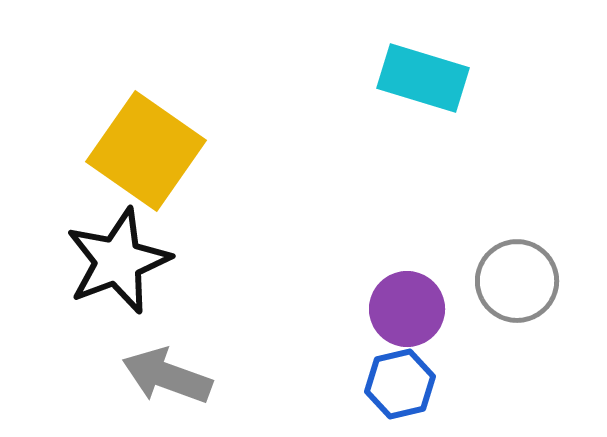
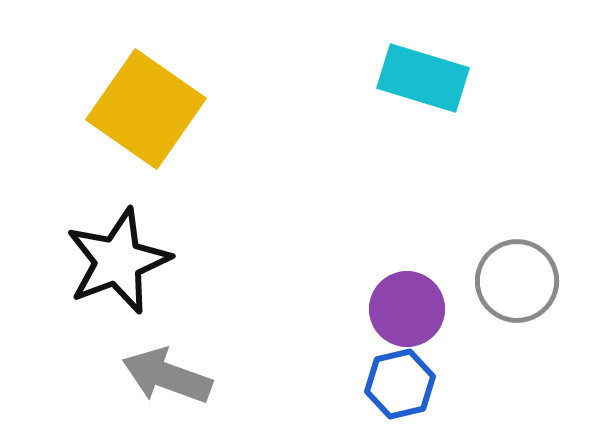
yellow square: moved 42 px up
